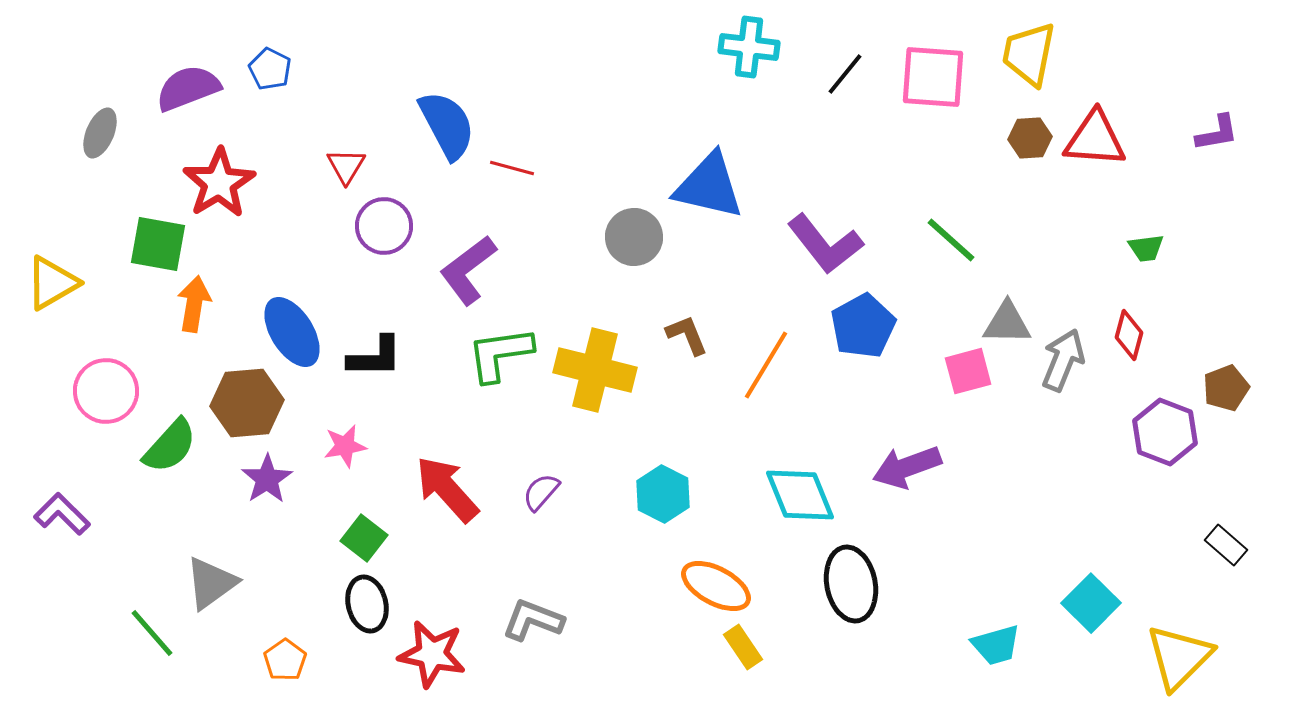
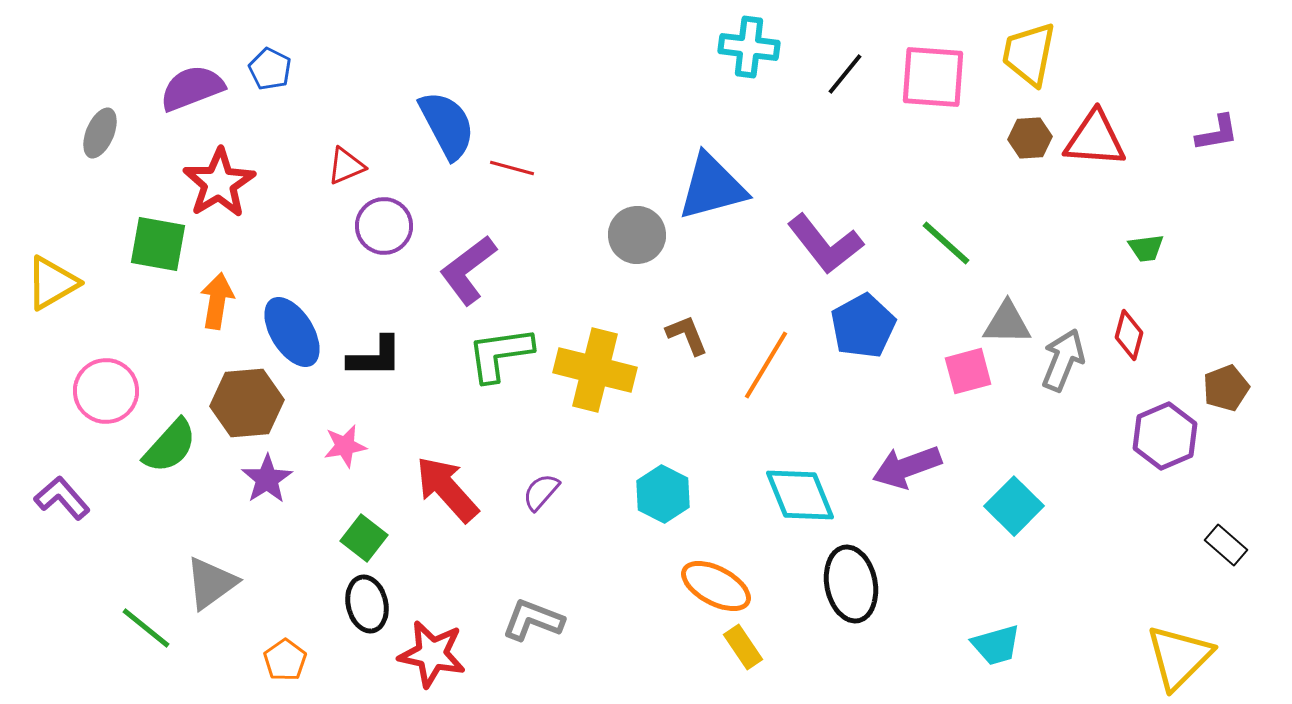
purple semicircle at (188, 88): moved 4 px right
red triangle at (346, 166): rotated 36 degrees clockwise
blue triangle at (709, 186): moved 3 px right, 1 px down; rotated 28 degrees counterclockwise
gray circle at (634, 237): moved 3 px right, 2 px up
green line at (951, 240): moved 5 px left, 3 px down
orange arrow at (194, 304): moved 23 px right, 3 px up
purple hexagon at (1165, 432): moved 4 px down; rotated 16 degrees clockwise
purple L-shape at (62, 514): moved 16 px up; rotated 4 degrees clockwise
cyan square at (1091, 603): moved 77 px left, 97 px up
green line at (152, 633): moved 6 px left, 5 px up; rotated 10 degrees counterclockwise
